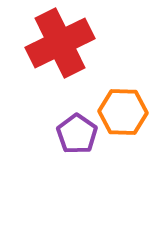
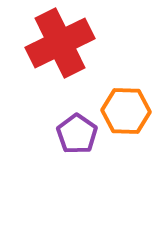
orange hexagon: moved 3 px right, 1 px up
